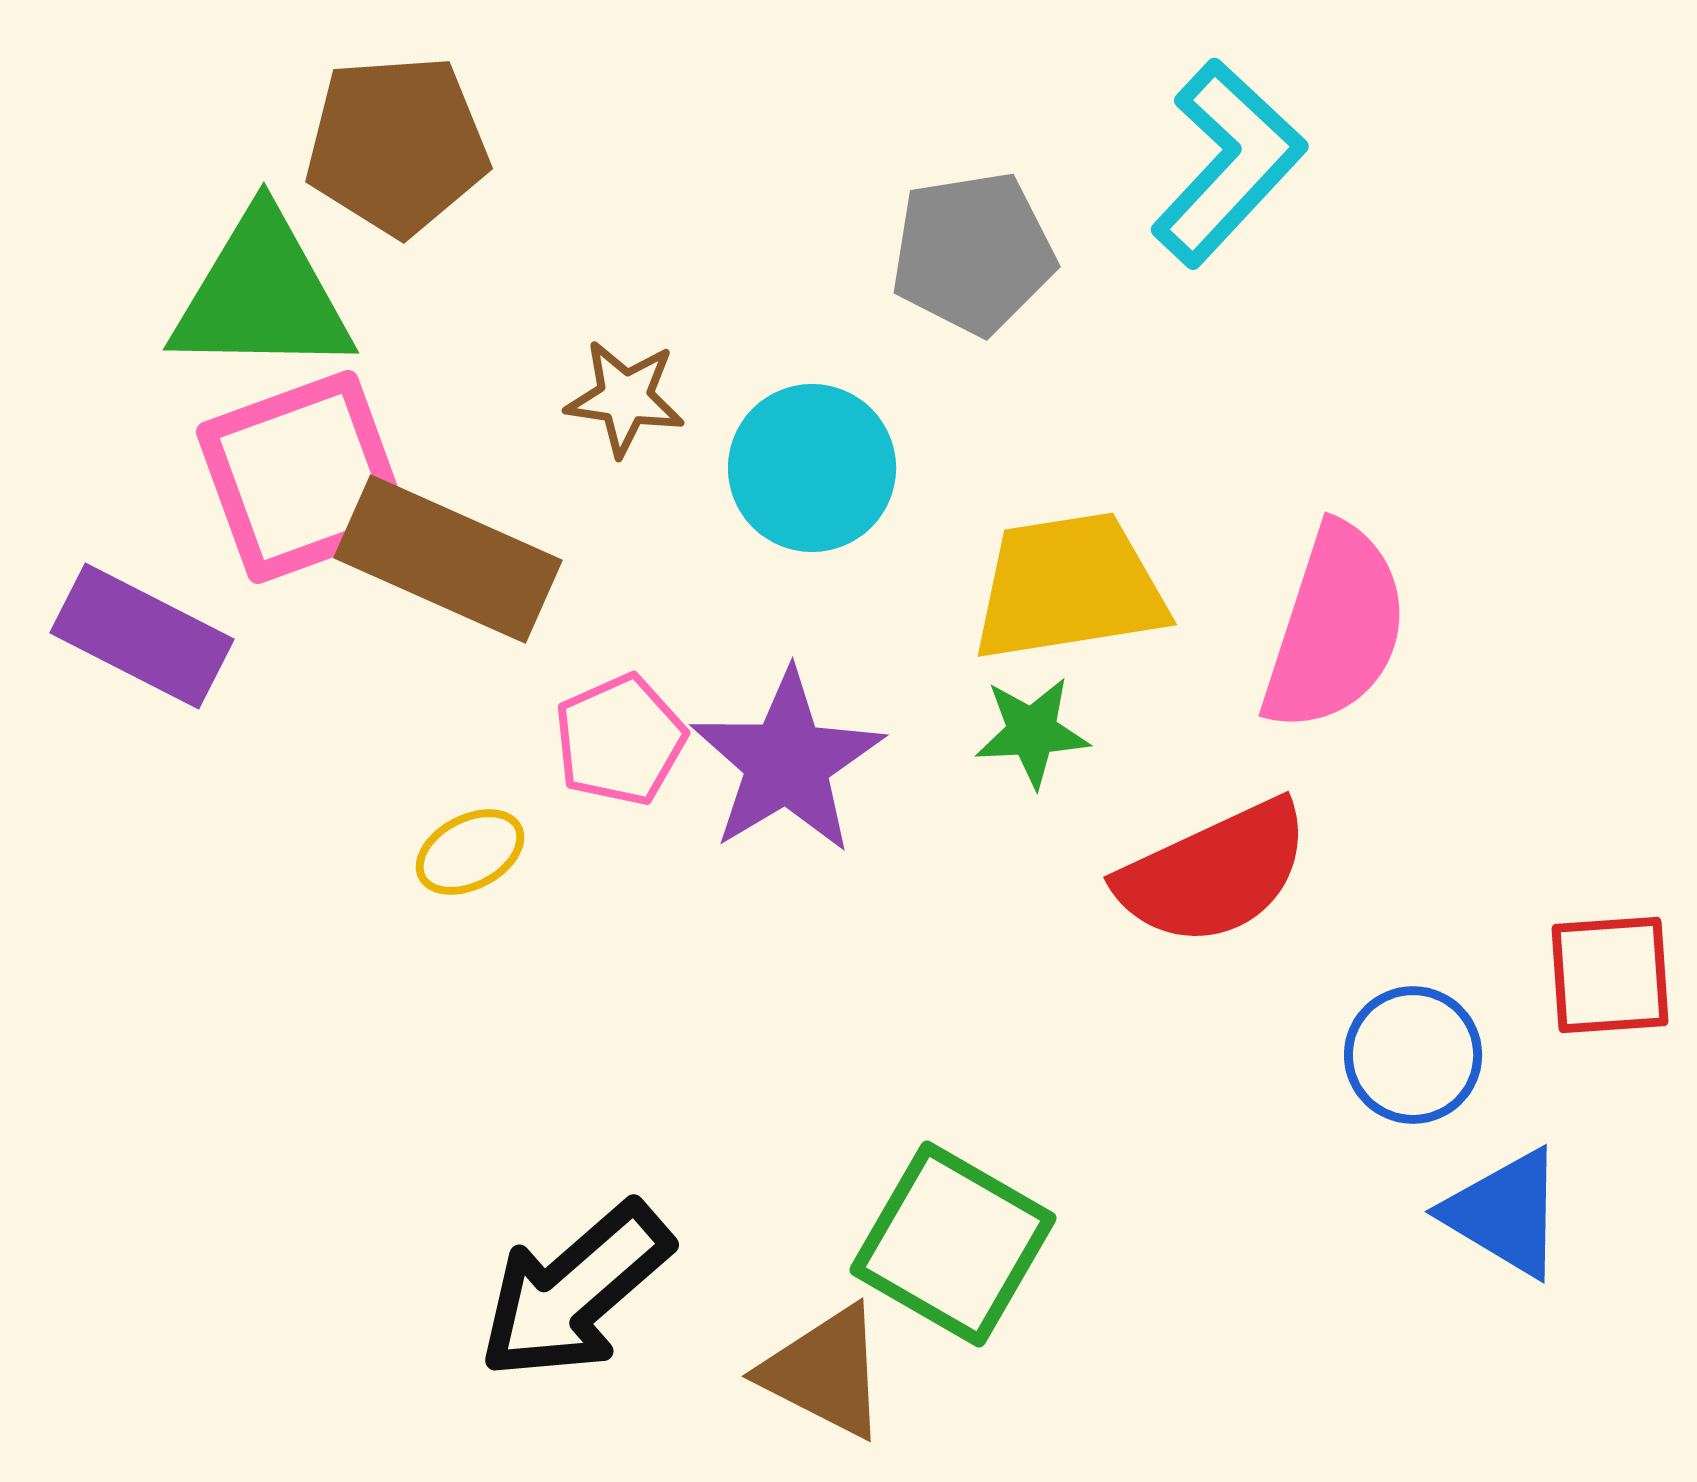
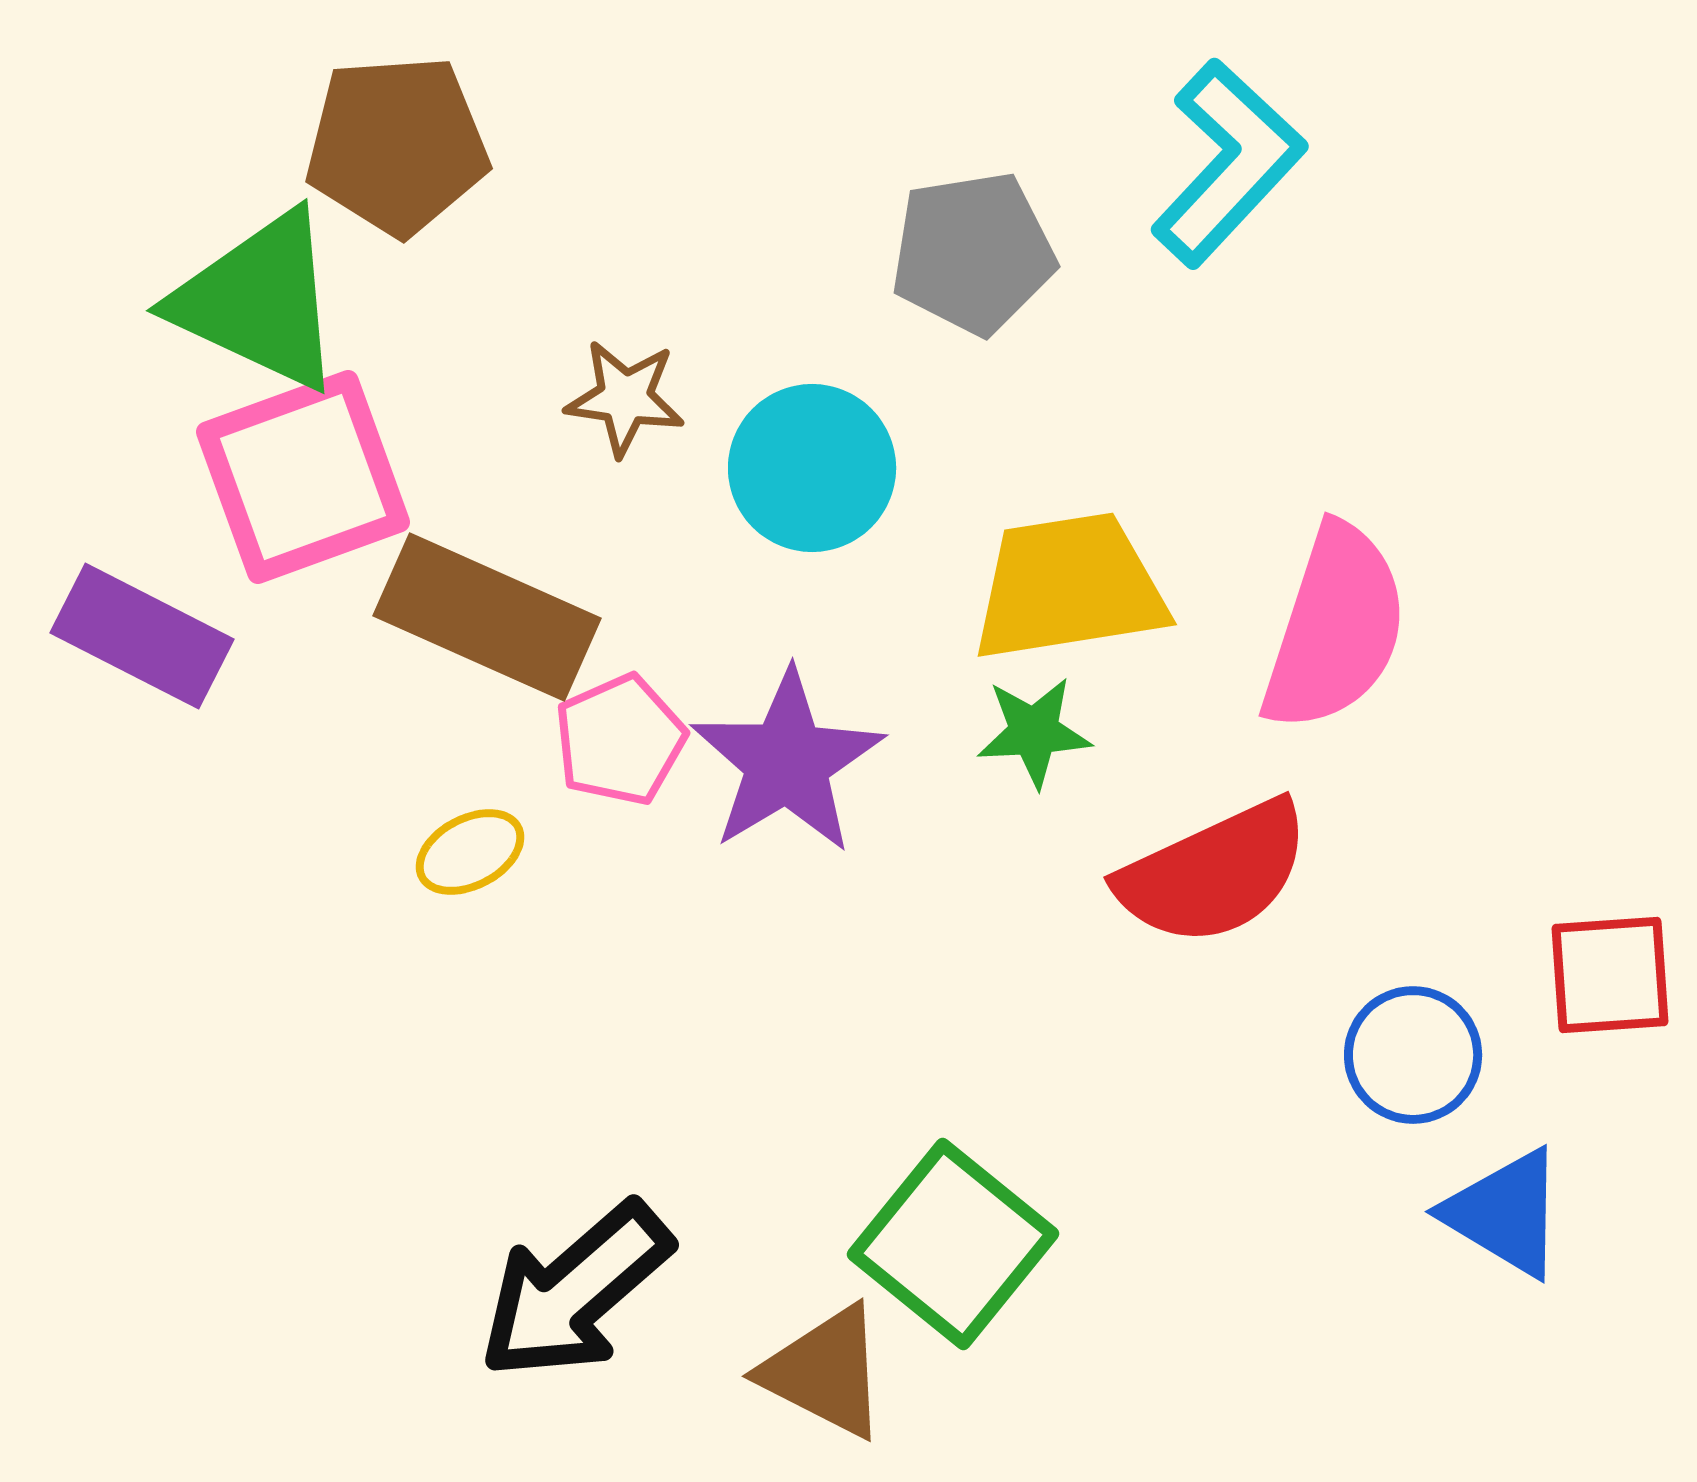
green triangle: moved 3 px left, 6 px down; rotated 24 degrees clockwise
brown rectangle: moved 39 px right, 58 px down
green star: moved 2 px right
green square: rotated 9 degrees clockwise
